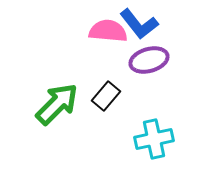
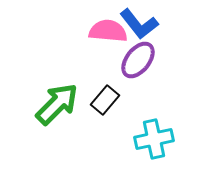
purple ellipse: moved 11 px left; rotated 36 degrees counterclockwise
black rectangle: moved 1 px left, 4 px down
